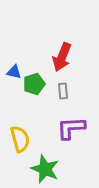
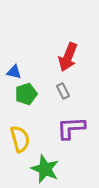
red arrow: moved 6 px right
green pentagon: moved 8 px left, 10 px down
gray rectangle: rotated 21 degrees counterclockwise
